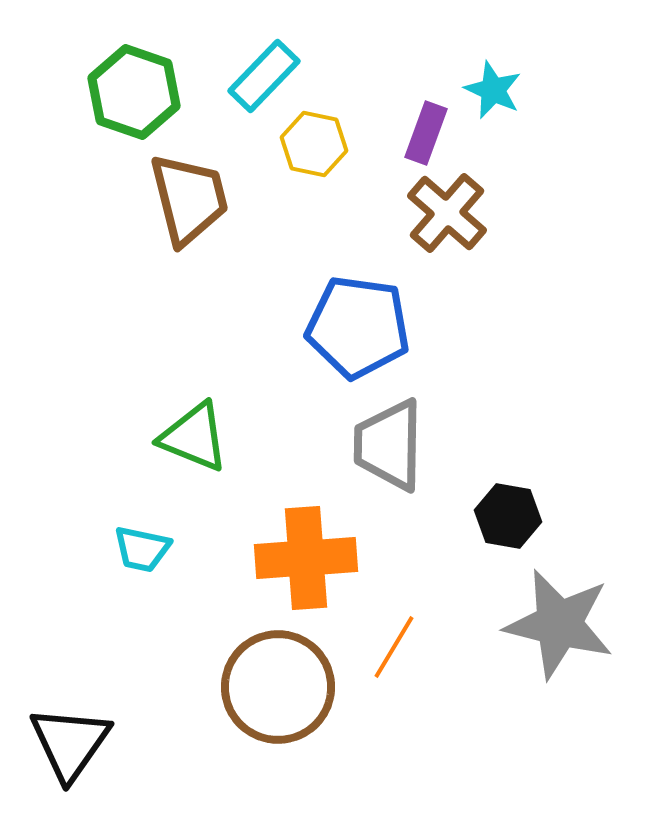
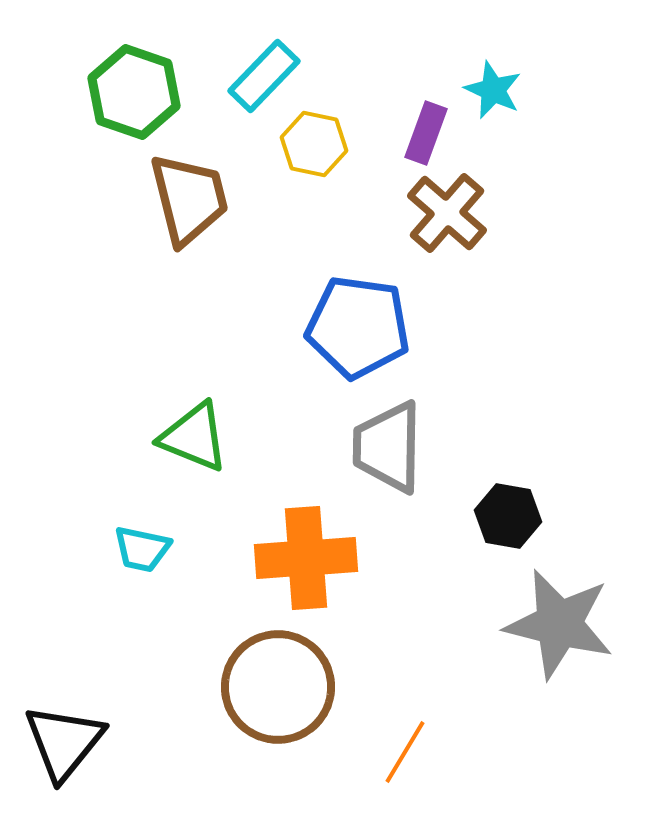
gray trapezoid: moved 1 px left, 2 px down
orange line: moved 11 px right, 105 px down
black triangle: moved 6 px left, 1 px up; rotated 4 degrees clockwise
